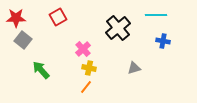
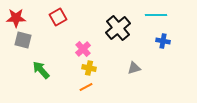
gray square: rotated 24 degrees counterclockwise
orange line: rotated 24 degrees clockwise
